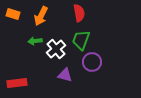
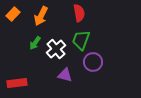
orange rectangle: rotated 64 degrees counterclockwise
green arrow: moved 2 px down; rotated 48 degrees counterclockwise
purple circle: moved 1 px right
